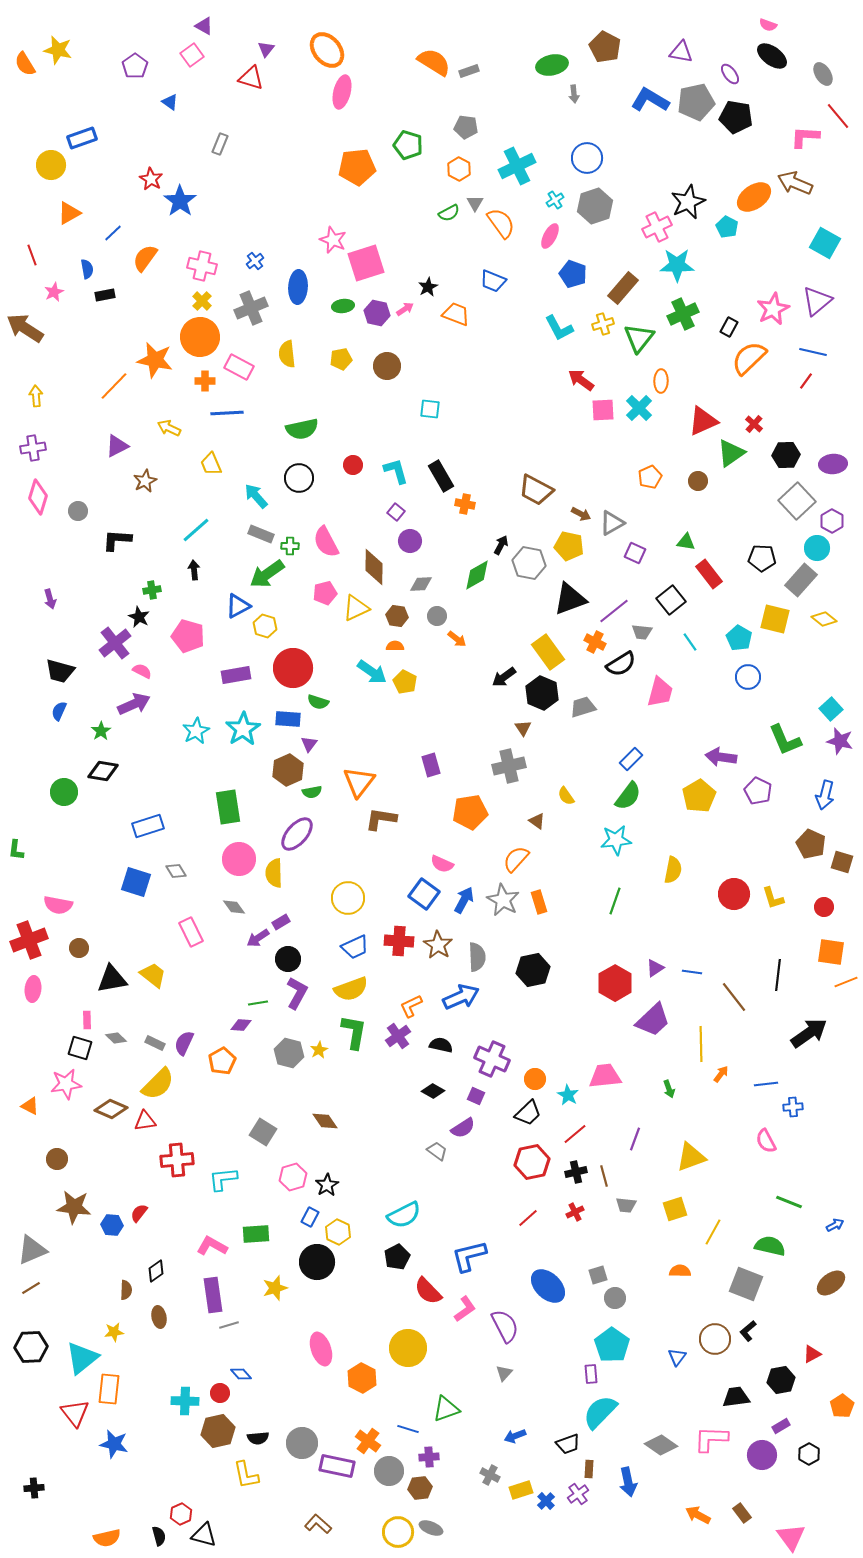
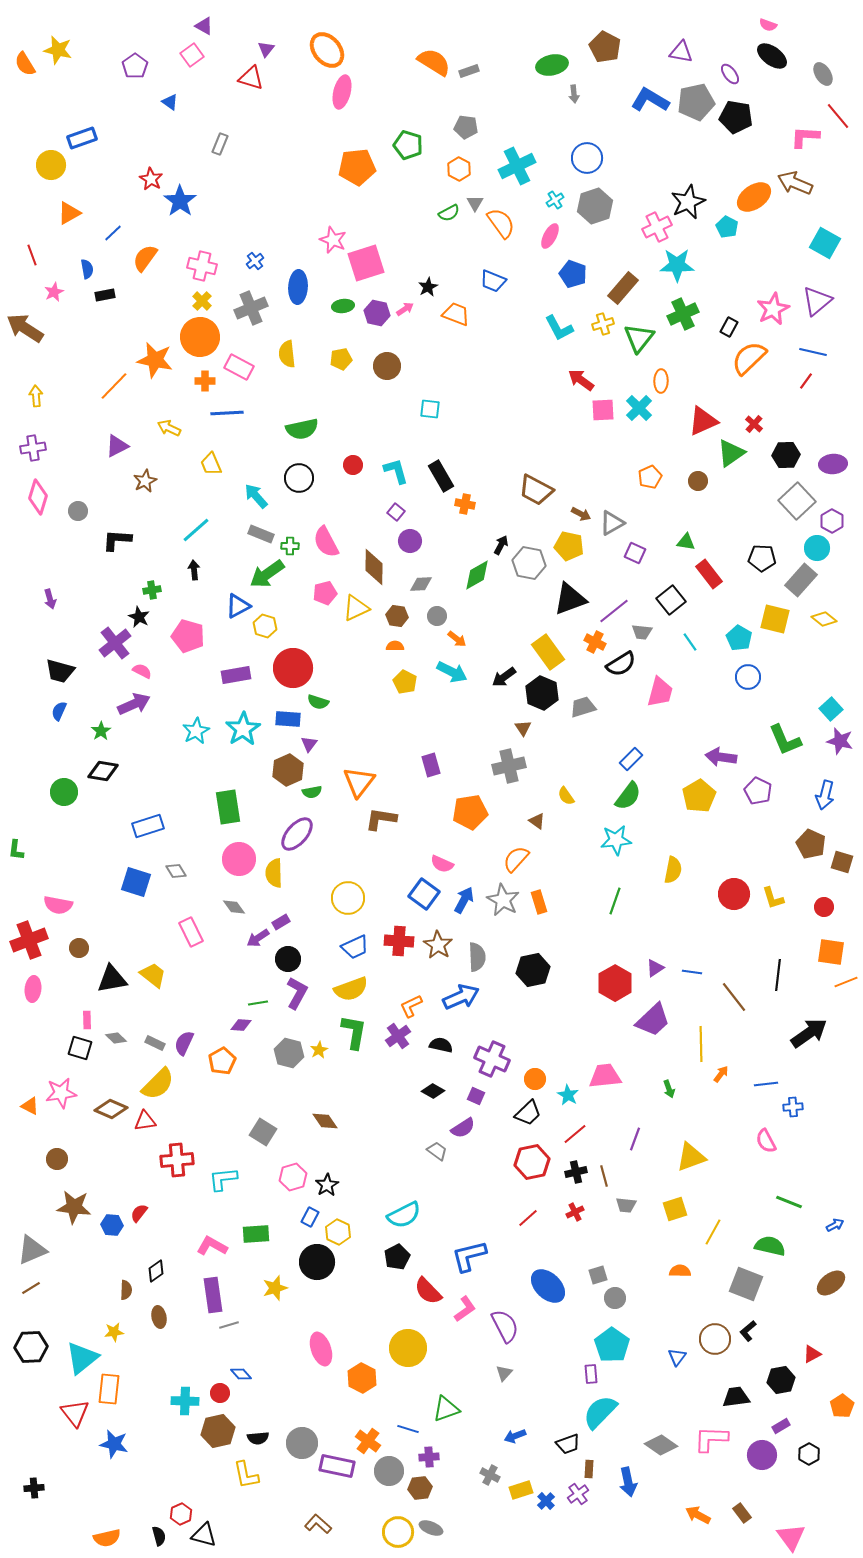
cyan arrow at (372, 672): moved 80 px right; rotated 8 degrees counterclockwise
pink star at (66, 1084): moved 5 px left, 9 px down
